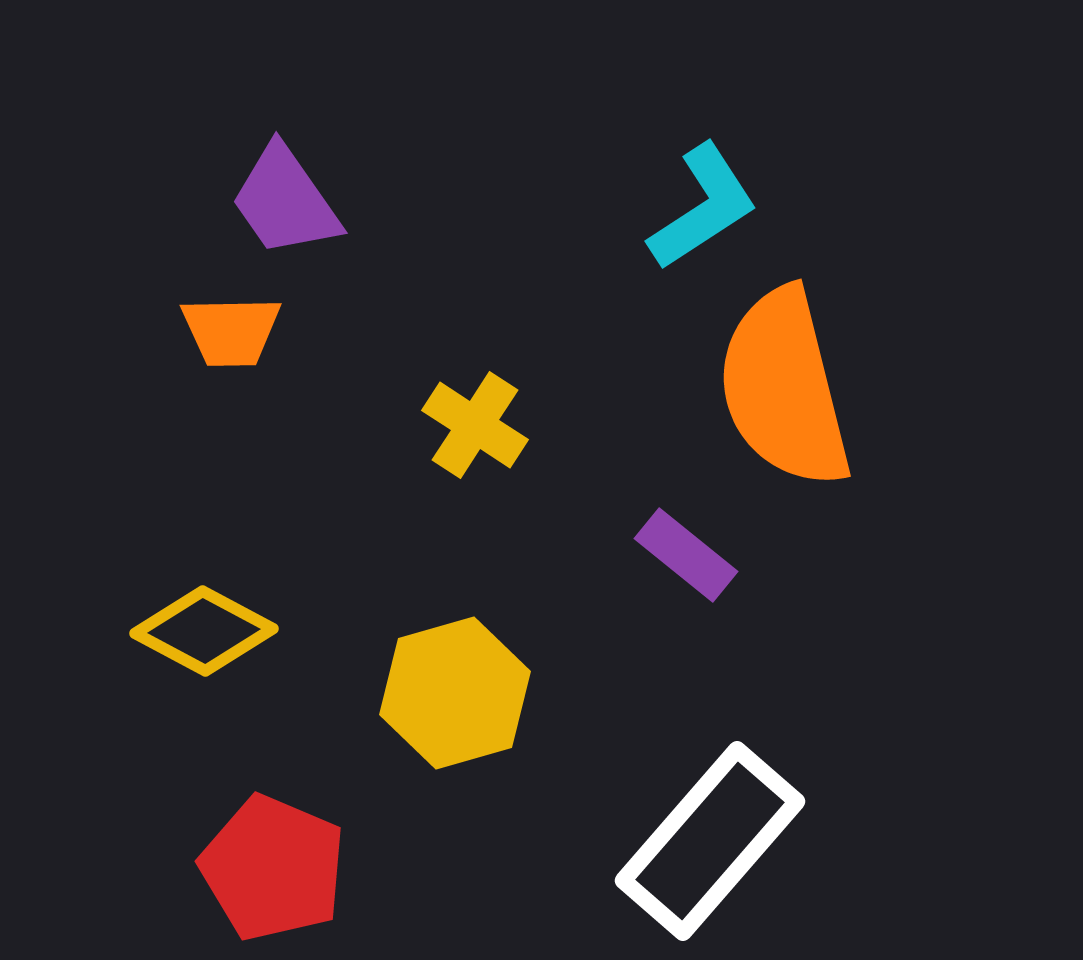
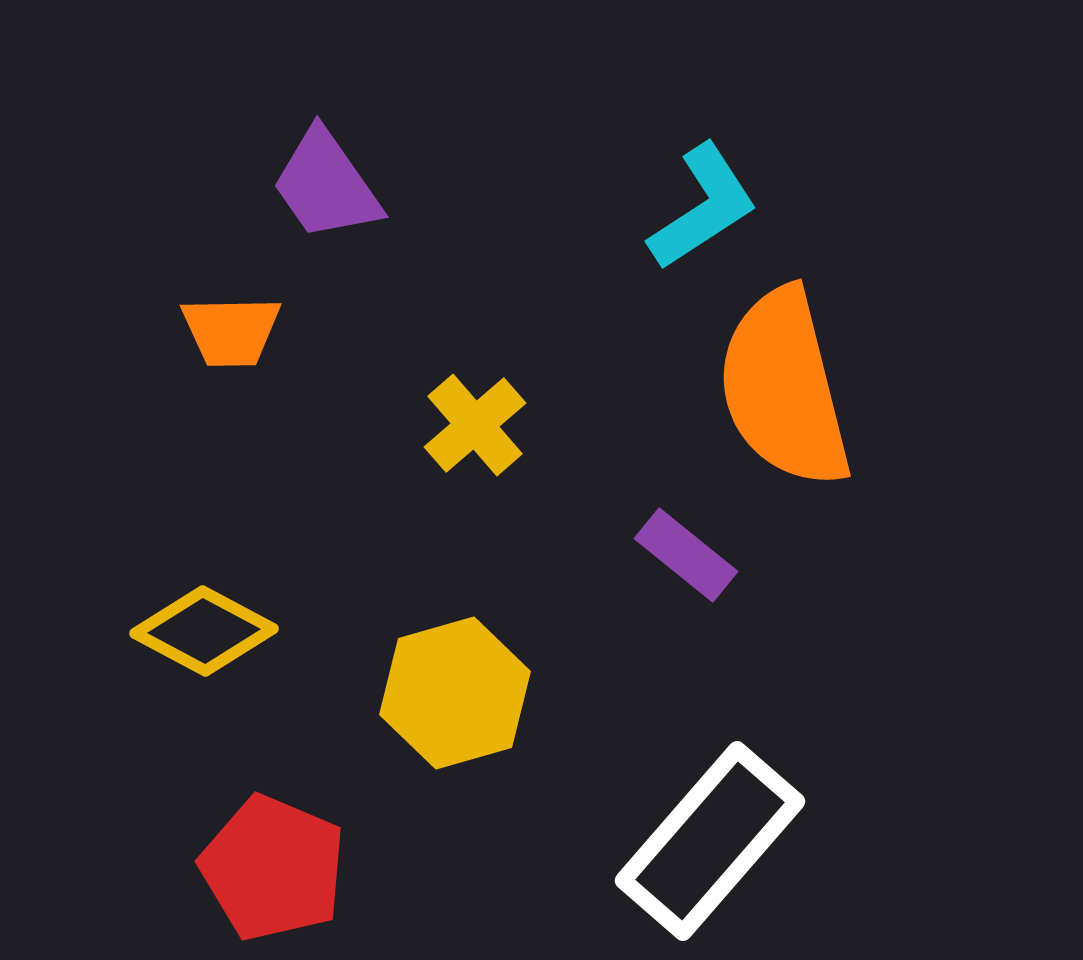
purple trapezoid: moved 41 px right, 16 px up
yellow cross: rotated 16 degrees clockwise
